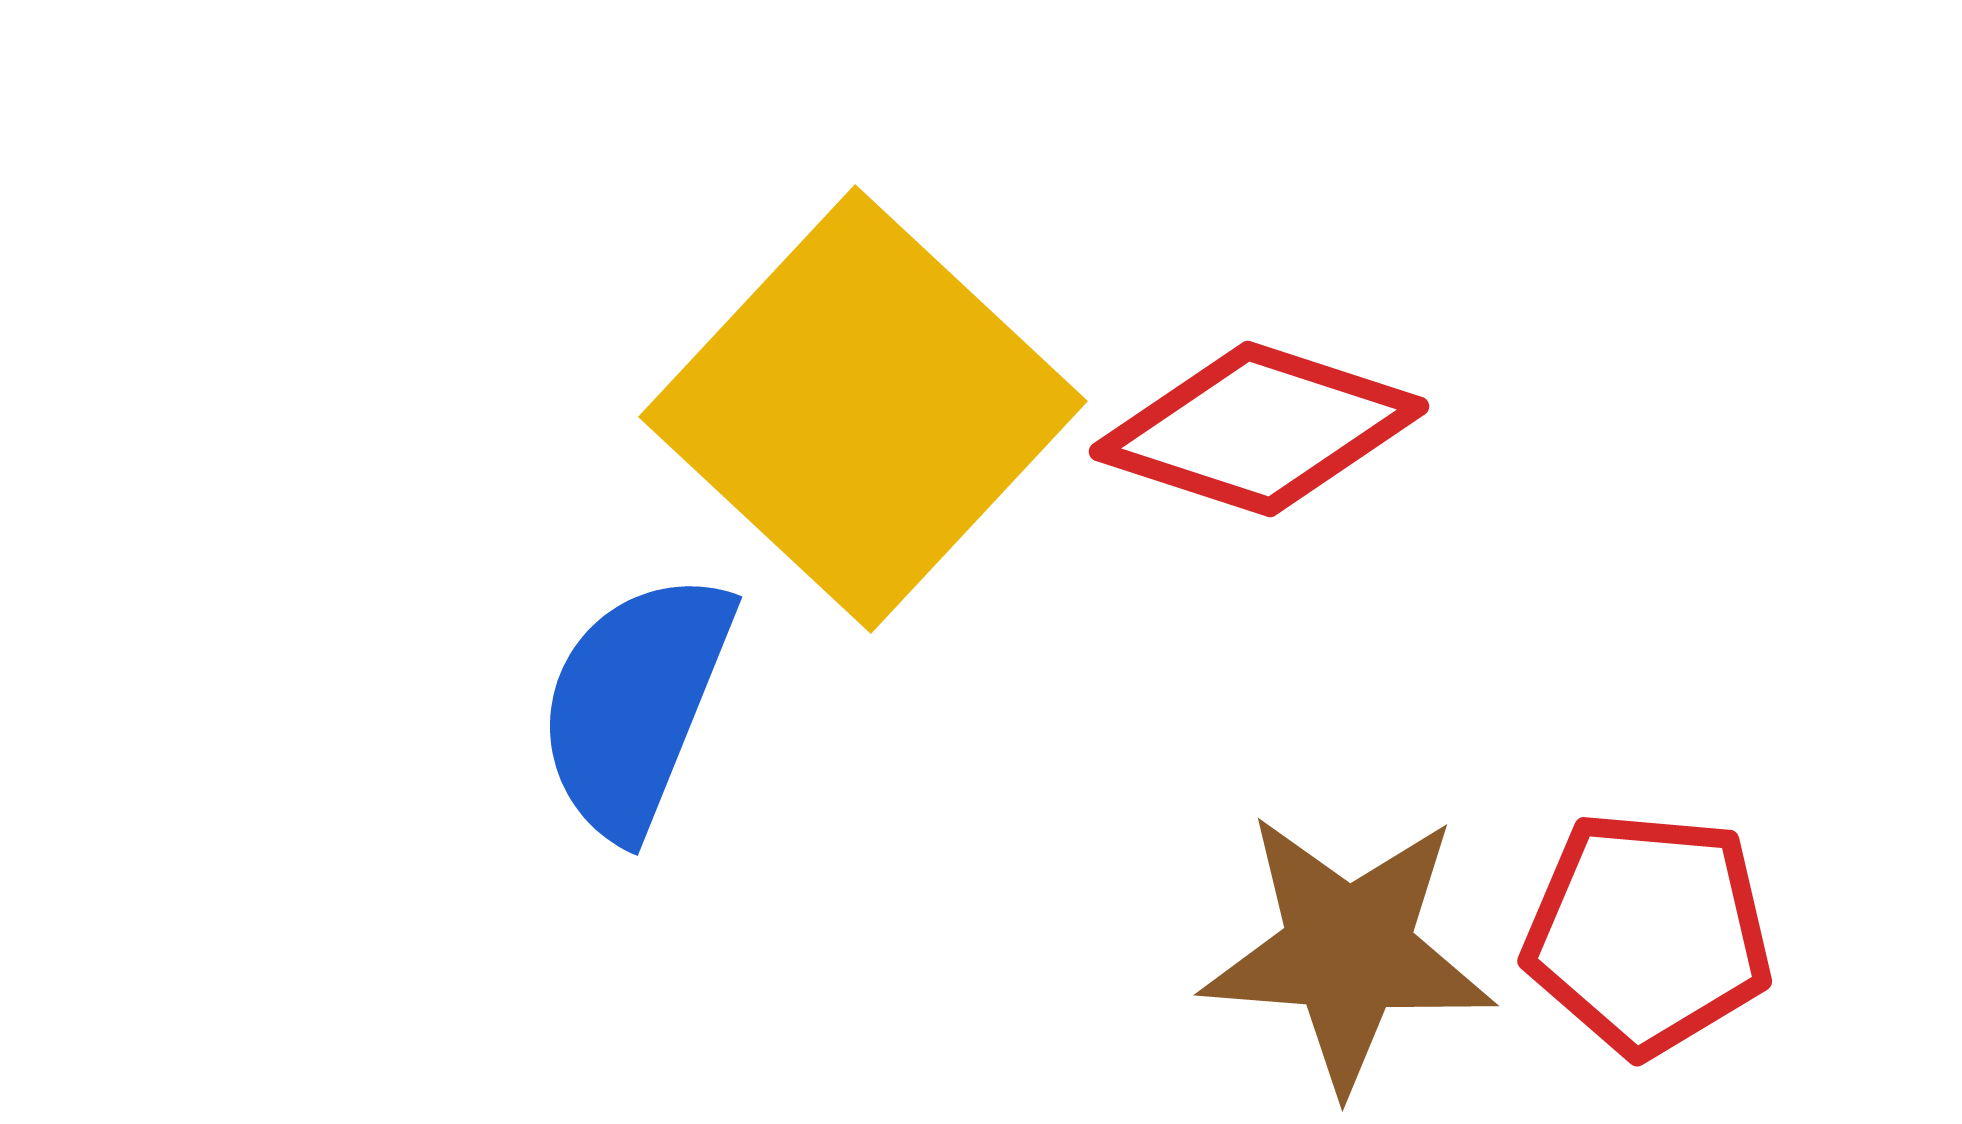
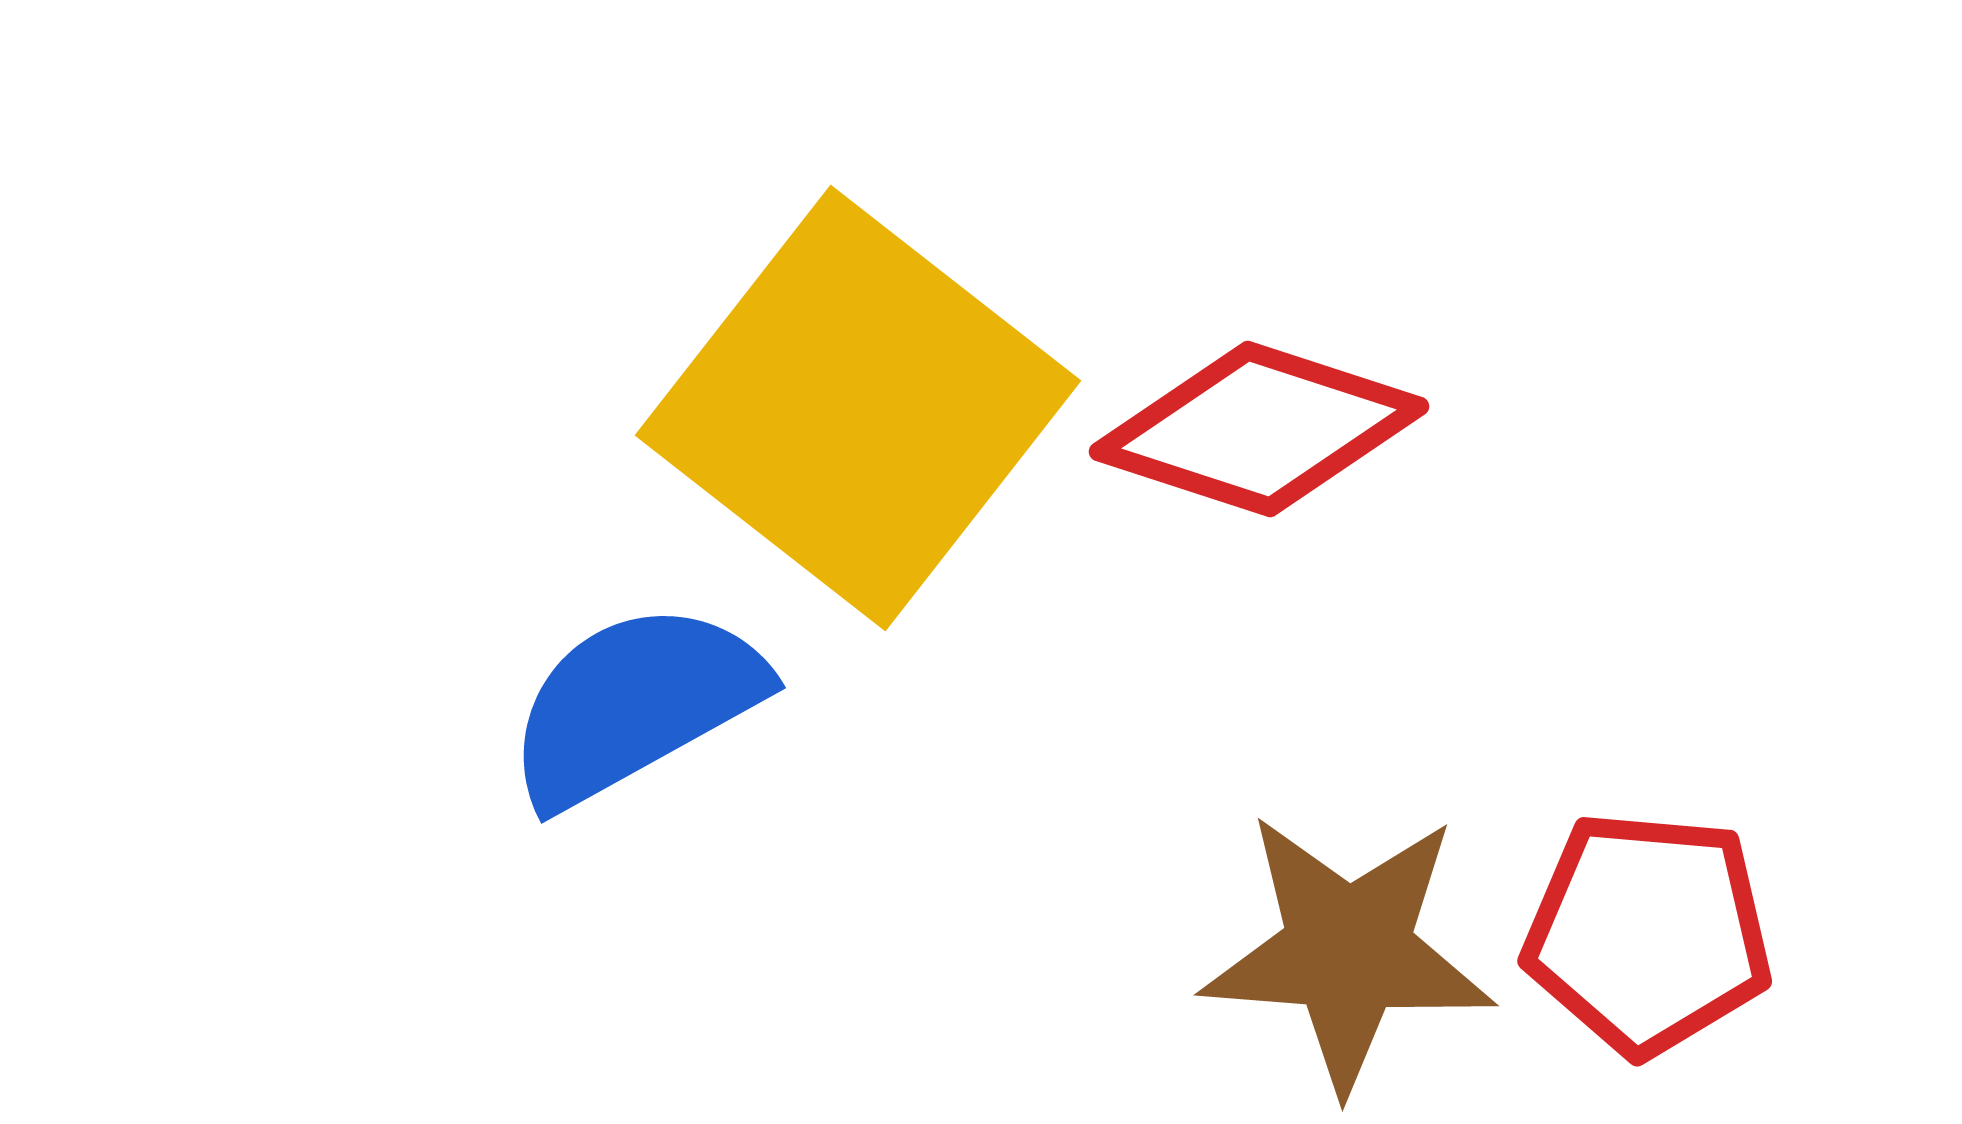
yellow square: moved 5 px left, 1 px up; rotated 5 degrees counterclockwise
blue semicircle: rotated 39 degrees clockwise
